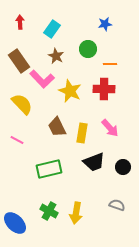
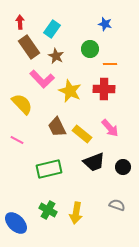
blue star: rotated 24 degrees clockwise
green circle: moved 2 px right
brown rectangle: moved 10 px right, 14 px up
yellow rectangle: moved 1 px down; rotated 60 degrees counterclockwise
green cross: moved 1 px left, 1 px up
blue ellipse: moved 1 px right
